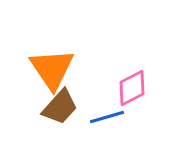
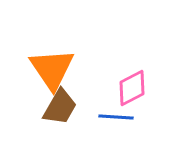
brown trapezoid: rotated 12 degrees counterclockwise
blue line: moved 9 px right; rotated 20 degrees clockwise
